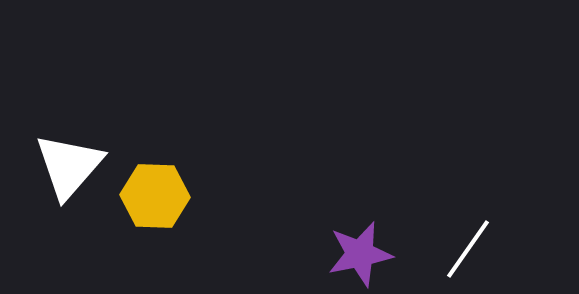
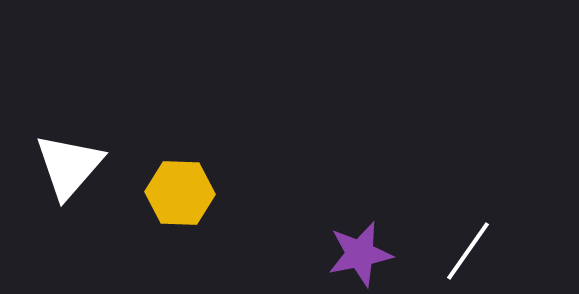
yellow hexagon: moved 25 px right, 3 px up
white line: moved 2 px down
